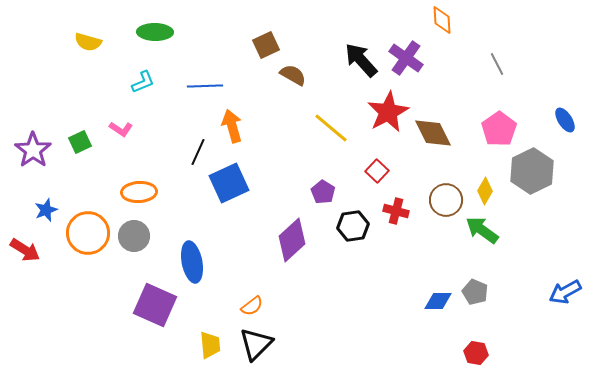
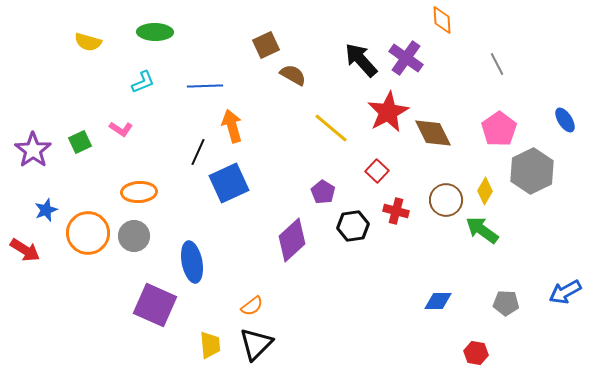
gray pentagon at (475, 292): moved 31 px right, 11 px down; rotated 20 degrees counterclockwise
